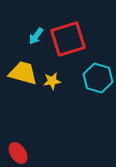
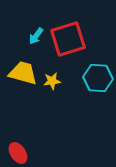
cyan hexagon: rotated 12 degrees counterclockwise
